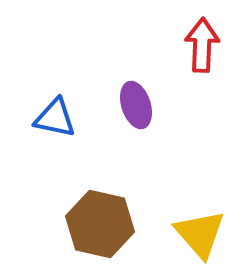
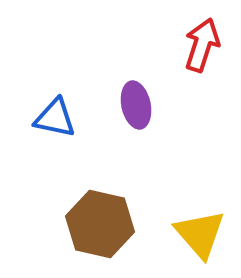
red arrow: rotated 16 degrees clockwise
purple ellipse: rotated 6 degrees clockwise
